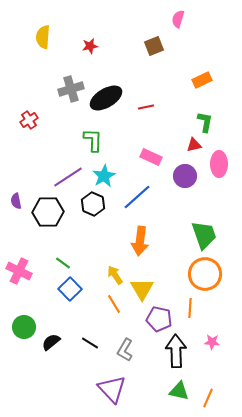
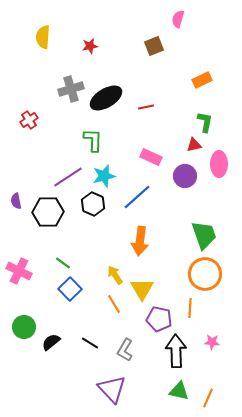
cyan star at (104, 176): rotated 15 degrees clockwise
